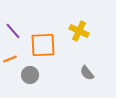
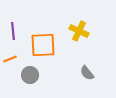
purple line: rotated 36 degrees clockwise
